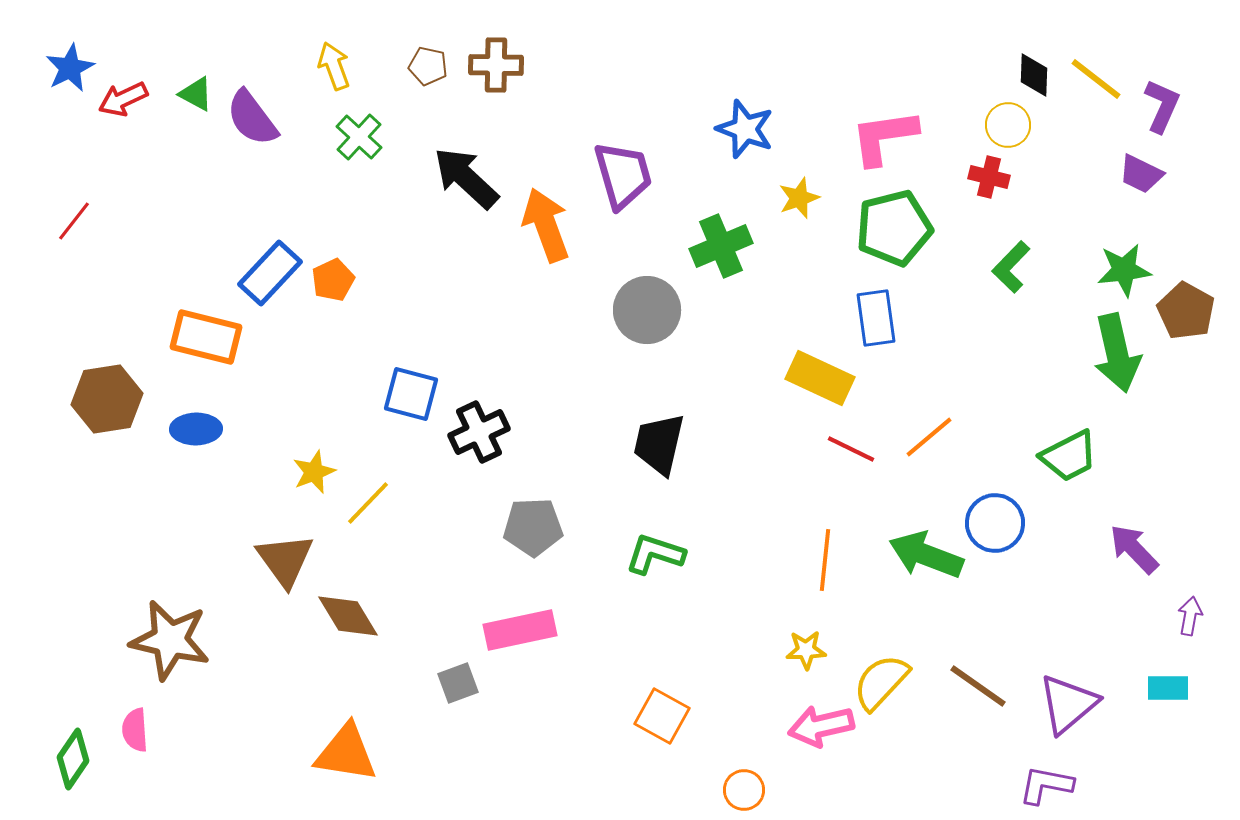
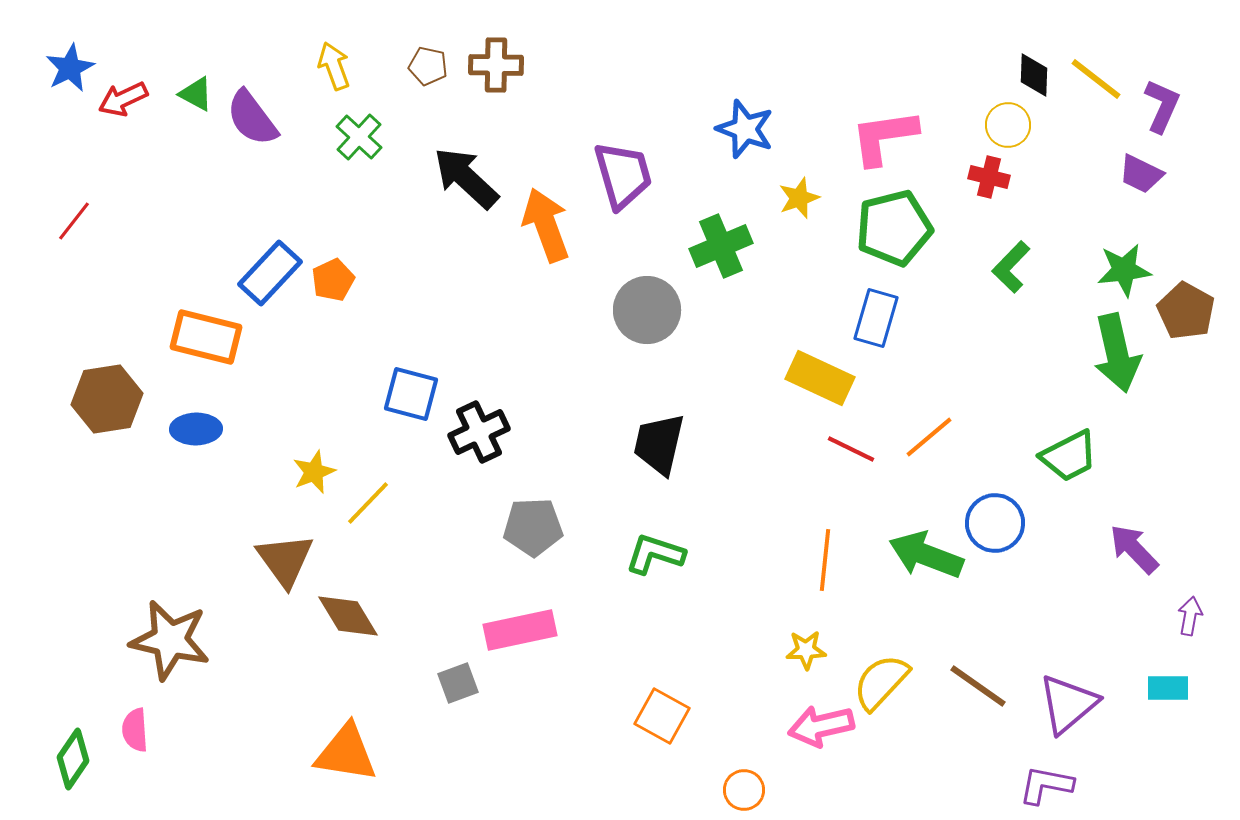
blue rectangle at (876, 318): rotated 24 degrees clockwise
